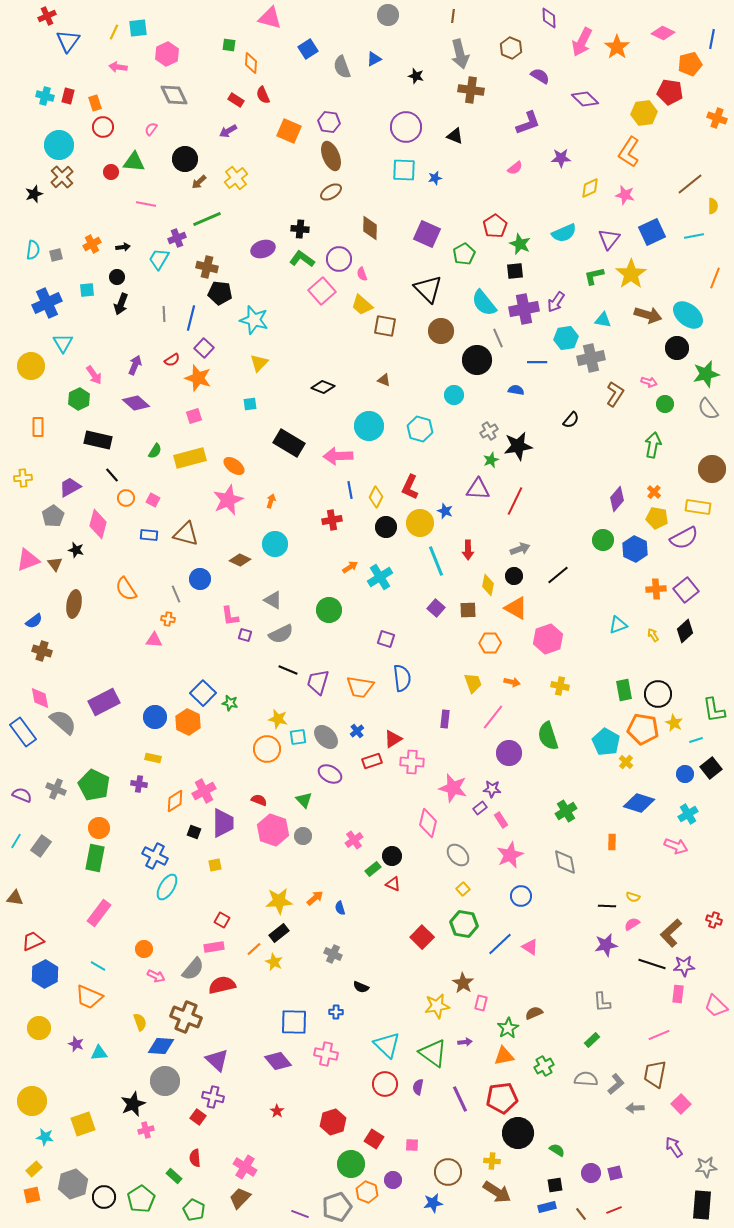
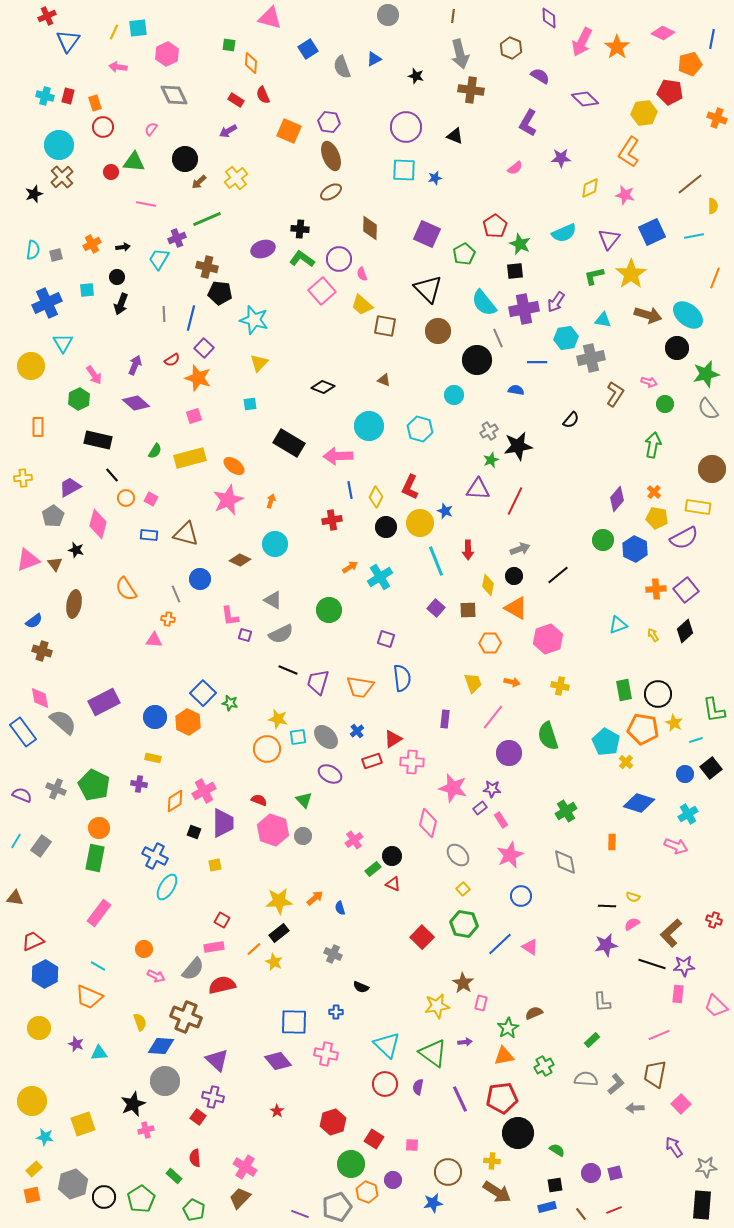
purple L-shape at (528, 123): rotated 140 degrees clockwise
brown circle at (441, 331): moved 3 px left
pink square at (153, 500): moved 2 px left, 1 px up
